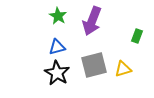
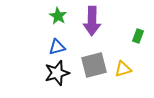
purple arrow: rotated 20 degrees counterclockwise
green rectangle: moved 1 px right
black star: rotated 25 degrees clockwise
